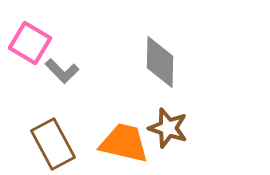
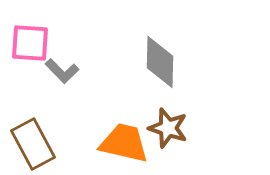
pink square: rotated 27 degrees counterclockwise
brown rectangle: moved 20 px left
